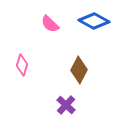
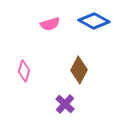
pink semicircle: rotated 60 degrees counterclockwise
pink diamond: moved 2 px right, 6 px down
purple cross: moved 1 px left, 1 px up
